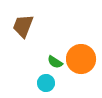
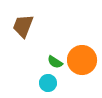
orange circle: moved 1 px right, 1 px down
cyan circle: moved 2 px right
